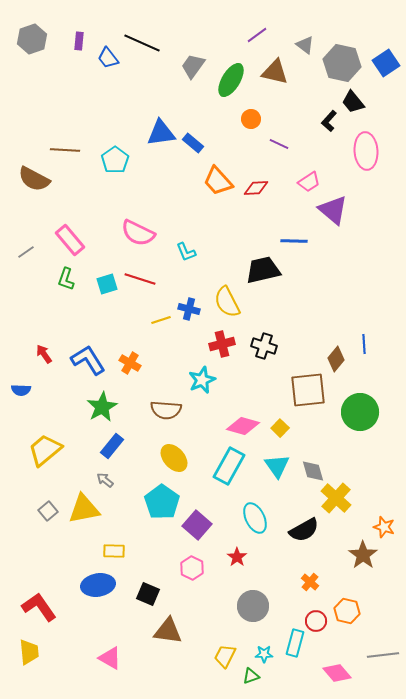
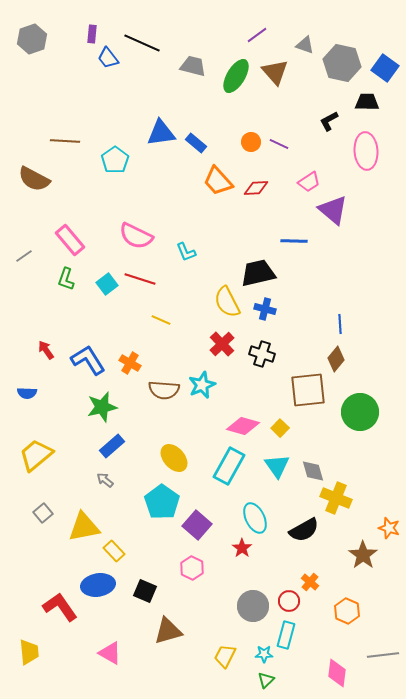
purple rectangle at (79, 41): moved 13 px right, 7 px up
gray triangle at (305, 45): rotated 18 degrees counterclockwise
blue square at (386, 63): moved 1 px left, 5 px down; rotated 20 degrees counterclockwise
gray trapezoid at (193, 66): rotated 68 degrees clockwise
brown triangle at (275, 72): rotated 36 degrees clockwise
green ellipse at (231, 80): moved 5 px right, 4 px up
black trapezoid at (353, 102): moved 14 px right; rotated 130 degrees clockwise
orange circle at (251, 119): moved 23 px down
black L-shape at (329, 121): rotated 20 degrees clockwise
blue rectangle at (193, 143): moved 3 px right
brown line at (65, 150): moved 9 px up
pink semicircle at (138, 233): moved 2 px left, 3 px down
gray line at (26, 252): moved 2 px left, 4 px down
black trapezoid at (263, 270): moved 5 px left, 3 px down
cyan square at (107, 284): rotated 20 degrees counterclockwise
blue cross at (189, 309): moved 76 px right
yellow line at (161, 320): rotated 42 degrees clockwise
red cross at (222, 344): rotated 30 degrees counterclockwise
blue line at (364, 344): moved 24 px left, 20 px up
black cross at (264, 346): moved 2 px left, 8 px down
red arrow at (44, 354): moved 2 px right, 4 px up
cyan star at (202, 380): moved 5 px down
blue semicircle at (21, 390): moved 6 px right, 3 px down
green star at (102, 407): rotated 16 degrees clockwise
brown semicircle at (166, 410): moved 2 px left, 20 px up
blue rectangle at (112, 446): rotated 10 degrees clockwise
yellow trapezoid at (45, 450): moved 9 px left, 5 px down
yellow cross at (336, 498): rotated 20 degrees counterclockwise
yellow triangle at (84, 509): moved 18 px down
gray square at (48, 511): moved 5 px left, 2 px down
orange star at (384, 527): moved 5 px right, 1 px down
yellow rectangle at (114, 551): rotated 45 degrees clockwise
red star at (237, 557): moved 5 px right, 9 px up
black square at (148, 594): moved 3 px left, 3 px up
red L-shape at (39, 607): moved 21 px right
orange hexagon at (347, 611): rotated 10 degrees clockwise
red circle at (316, 621): moved 27 px left, 20 px up
brown triangle at (168, 631): rotated 24 degrees counterclockwise
cyan rectangle at (295, 643): moved 9 px left, 8 px up
pink triangle at (110, 658): moved 5 px up
pink diamond at (337, 673): rotated 48 degrees clockwise
green triangle at (251, 676): moved 15 px right, 4 px down; rotated 24 degrees counterclockwise
